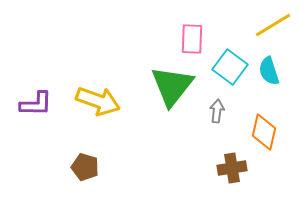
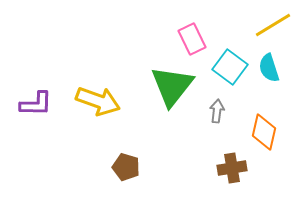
pink rectangle: rotated 28 degrees counterclockwise
cyan semicircle: moved 3 px up
brown pentagon: moved 41 px right
